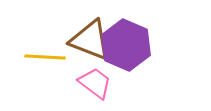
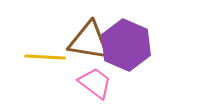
brown triangle: moved 1 px left, 1 px down; rotated 12 degrees counterclockwise
